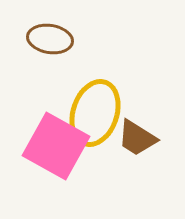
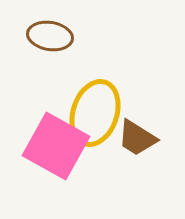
brown ellipse: moved 3 px up
